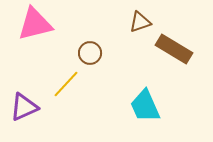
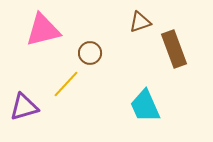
pink triangle: moved 8 px right, 6 px down
brown rectangle: rotated 39 degrees clockwise
purple triangle: rotated 8 degrees clockwise
